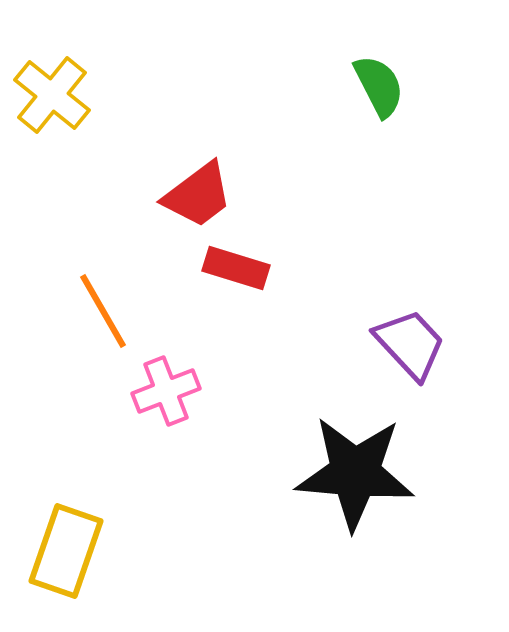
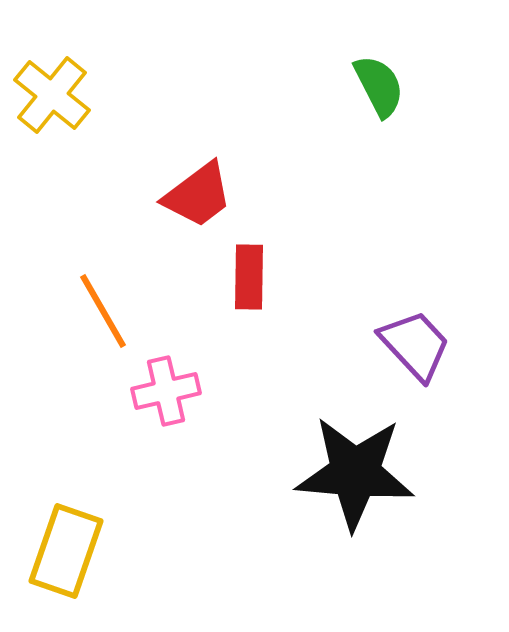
red rectangle: moved 13 px right, 9 px down; rotated 74 degrees clockwise
purple trapezoid: moved 5 px right, 1 px down
pink cross: rotated 8 degrees clockwise
